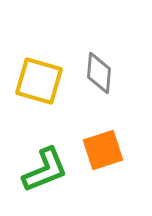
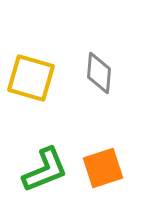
yellow square: moved 8 px left, 3 px up
orange square: moved 18 px down
